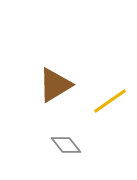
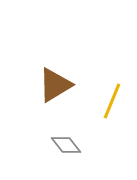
yellow line: moved 2 px right; rotated 33 degrees counterclockwise
